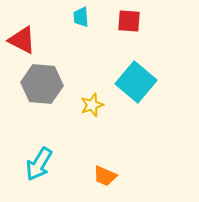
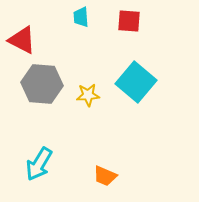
yellow star: moved 4 px left, 10 px up; rotated 15 degrees clockwise
